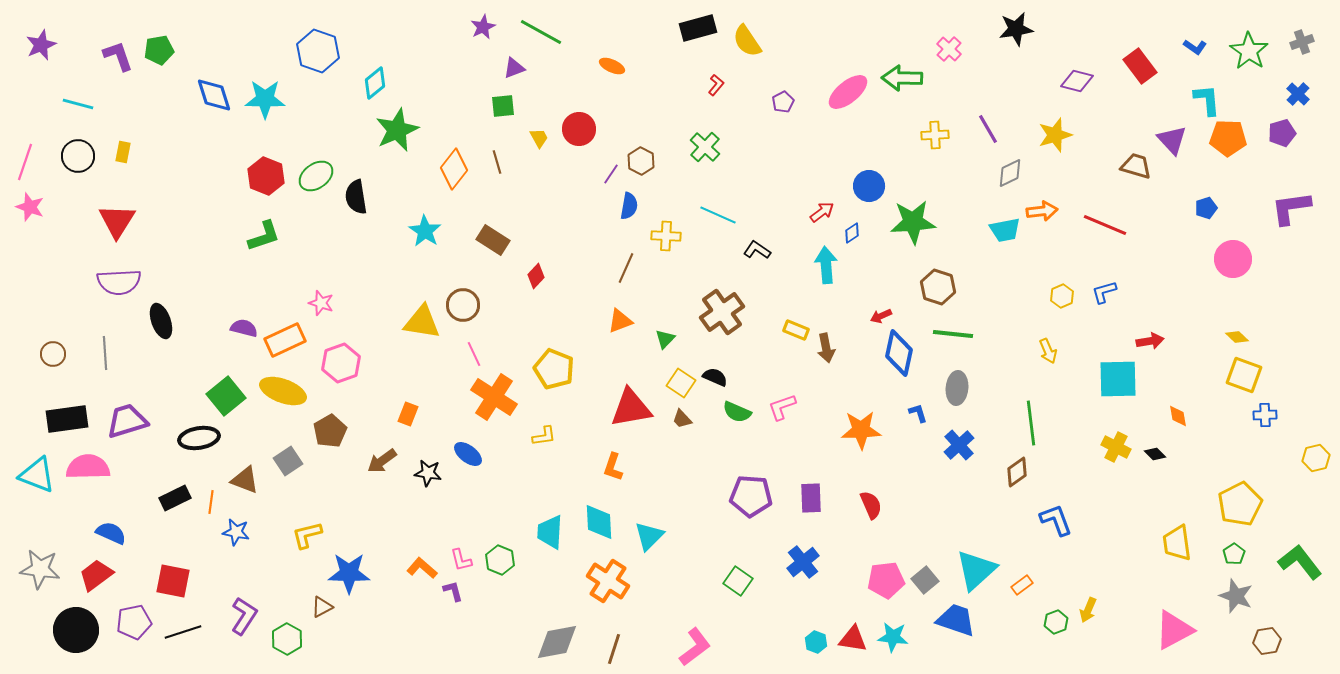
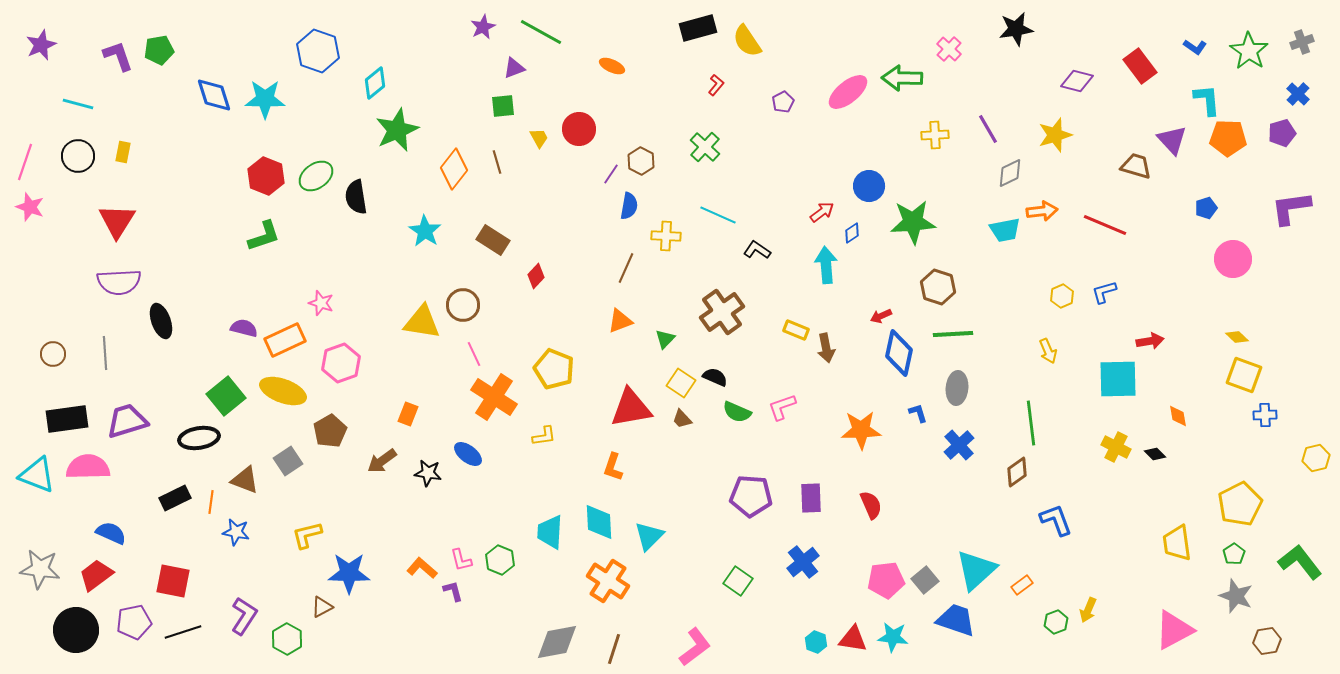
green line at (953, 334): rotated 9 degrees counterclockwise
